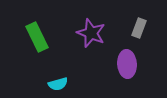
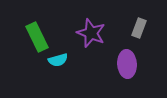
cyan semicircle: moved 24 px up
